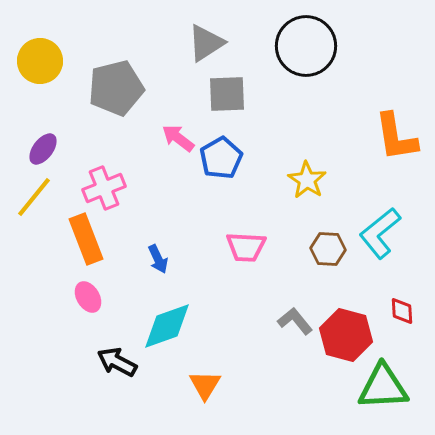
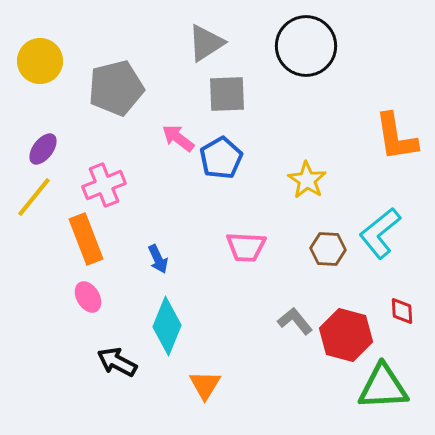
pink cross: moved 3 px up
cyan diamond: rotated 48 degrees counterclockwise
